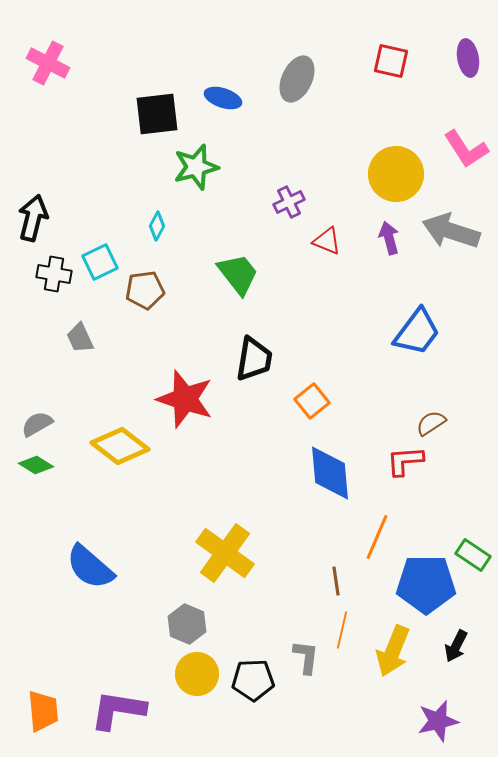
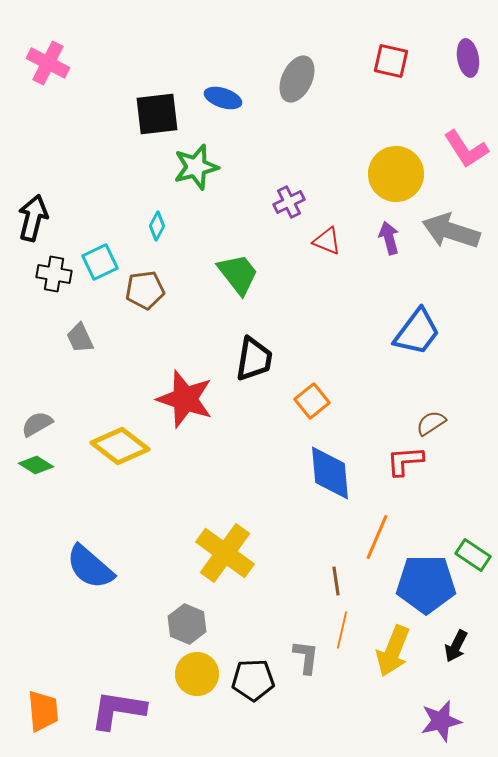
purple star at (438, 721): moved 3 px right
